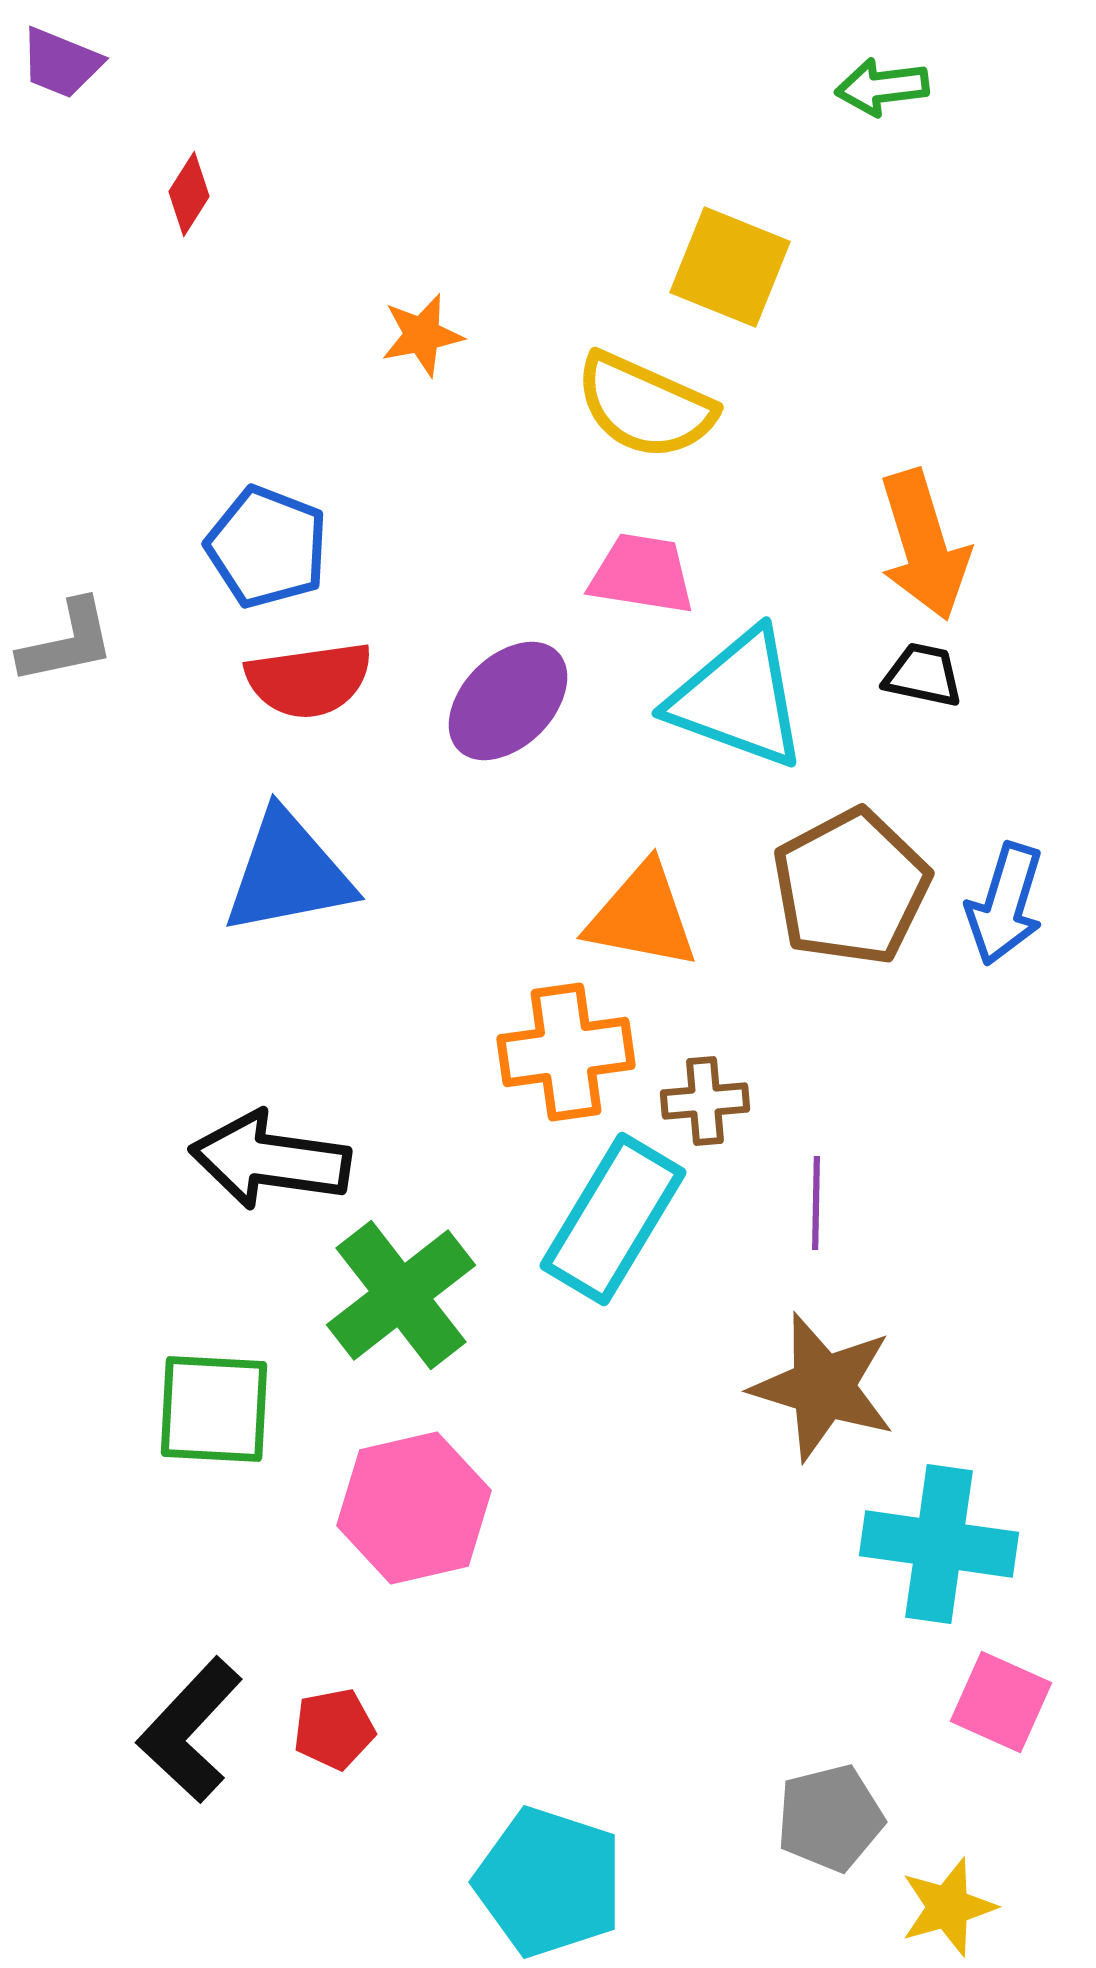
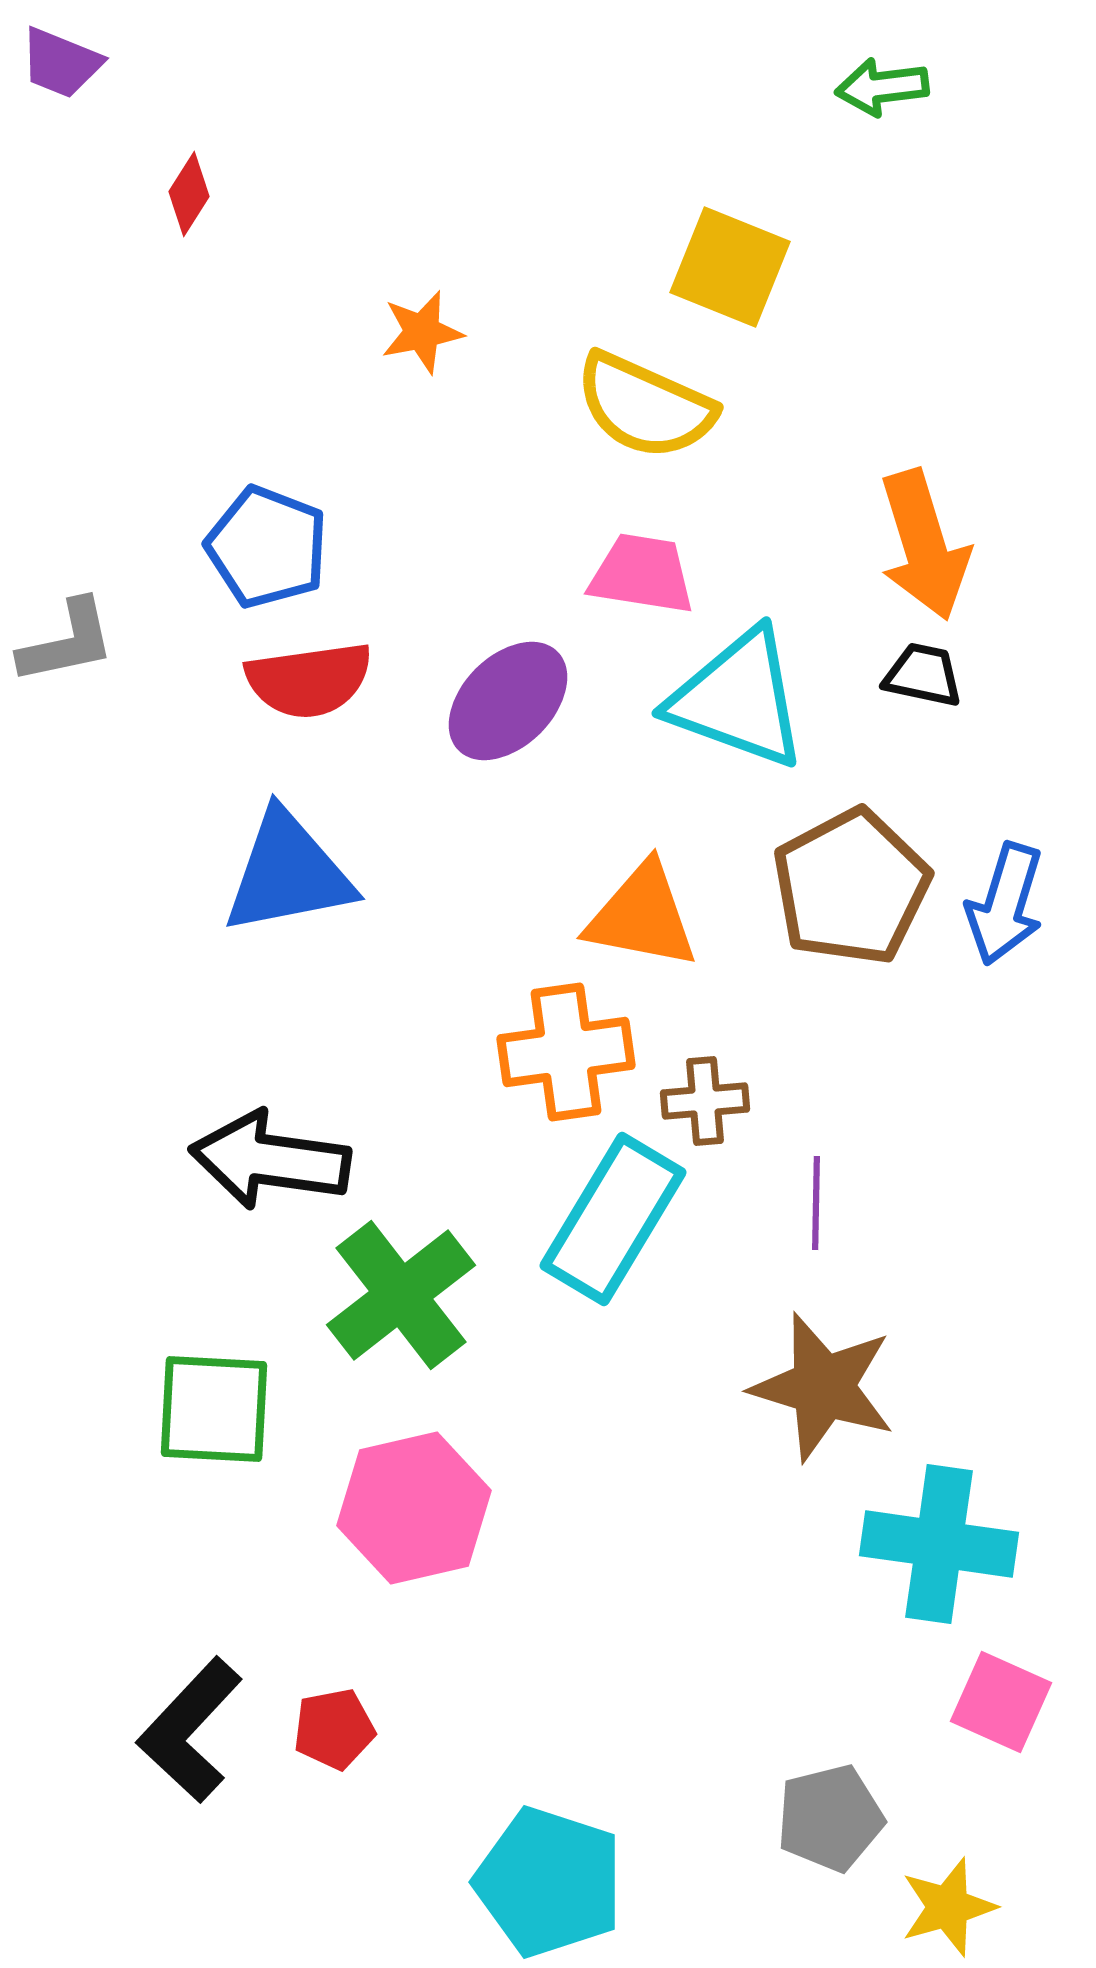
orange star: moved 3 px up
